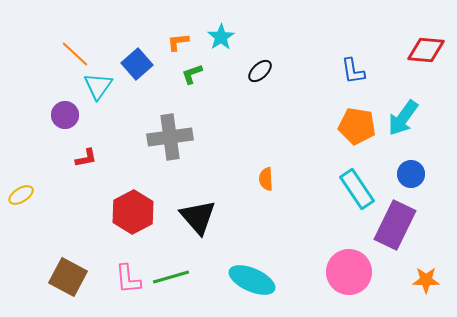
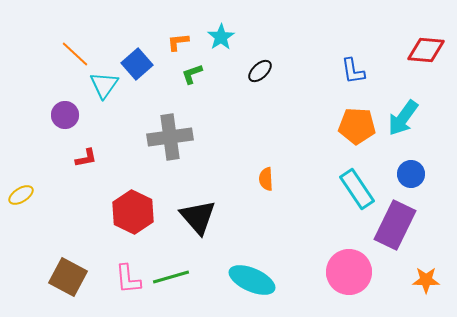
cyan triangle: moved 6 px right, 1 px up
orange pentagon: rotated 6 degrees counterclockwise
red hexagon: rotated 6 degrees counterclockwise
